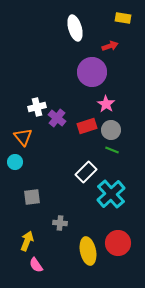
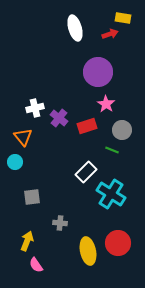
red arrow: moved 12 px up
purple circle: moved 6 px right
white cross: moved 2 px left, 1 px down
purple cross: moved 2 px right
gray circle: moved 11 px right
cyan cross: rotated 16 degrees counterclockwise
